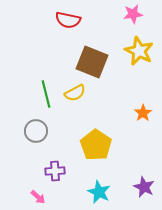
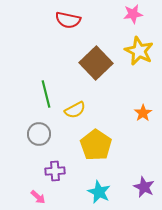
brown square: moved 4 px right, 1 px down; rotated 24 degrees clockwise
yellow semicircle: moved 17 px down
gray circle: moved 3 px right, 3 px down
